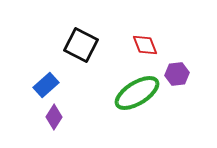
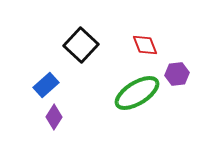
black square: rotated 16 degrees clockwise
